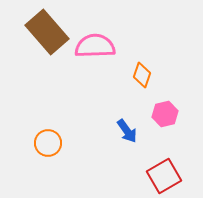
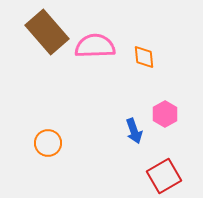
orange diamond: moved 2 px right, 18 px up; rotated 25 degrees counterclockwise
pink hexagon: rotated 15 degrees counterclockwise
blue arrow: moved 7 px right; rotated 15 degrees clockwise
